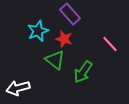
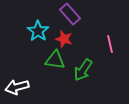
cyan star: rotated 15 degrees counterclockwise
pink line: rotated 30 degrees clockwise
green triangle: rotated 30 degrees counterclockwise
green arrow: moved 2 px up
white arrow: moved 1 px left, 1 px up
